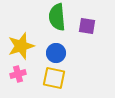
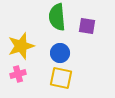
blue circle: moved 4 px right
yellow square: moved 7 px right
